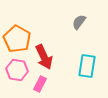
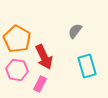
gray semicircle: moved 4 px left, 9 px down
cyan rectangle: rotated 25 degrees counterclockwise
